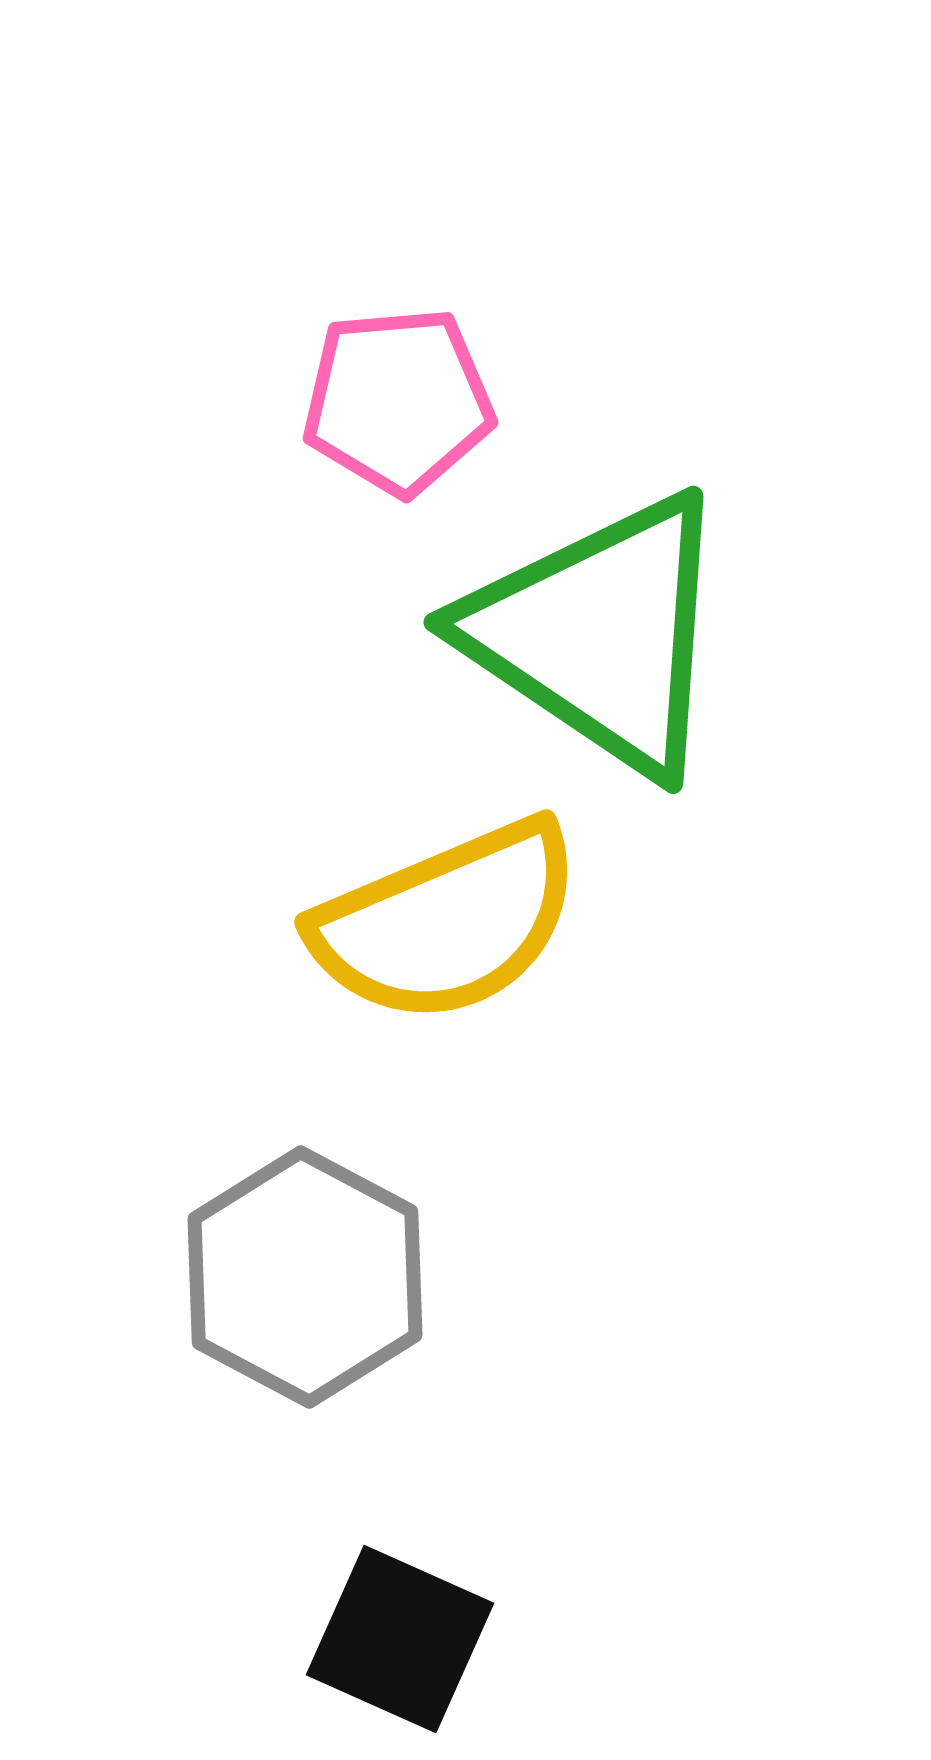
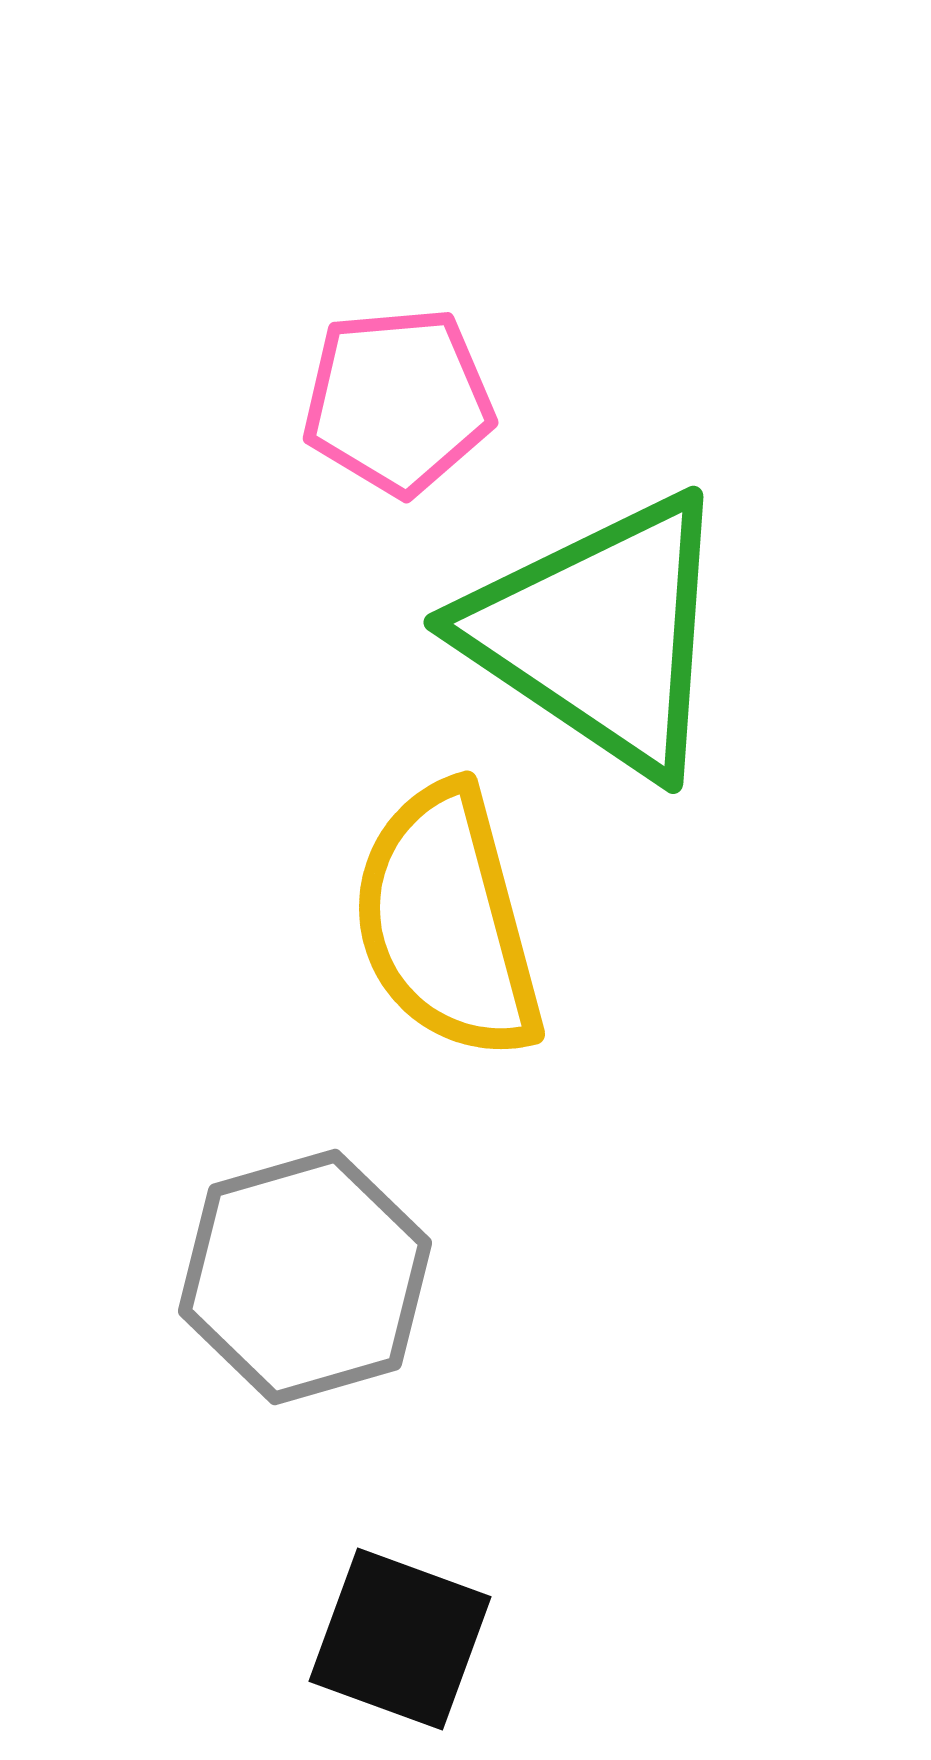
yellow semicircle: rotated 98 degrees clockwise
gray hexagon: rotated 16 degrees clockwise
black square: rotated 4 degrees counterclockwise
